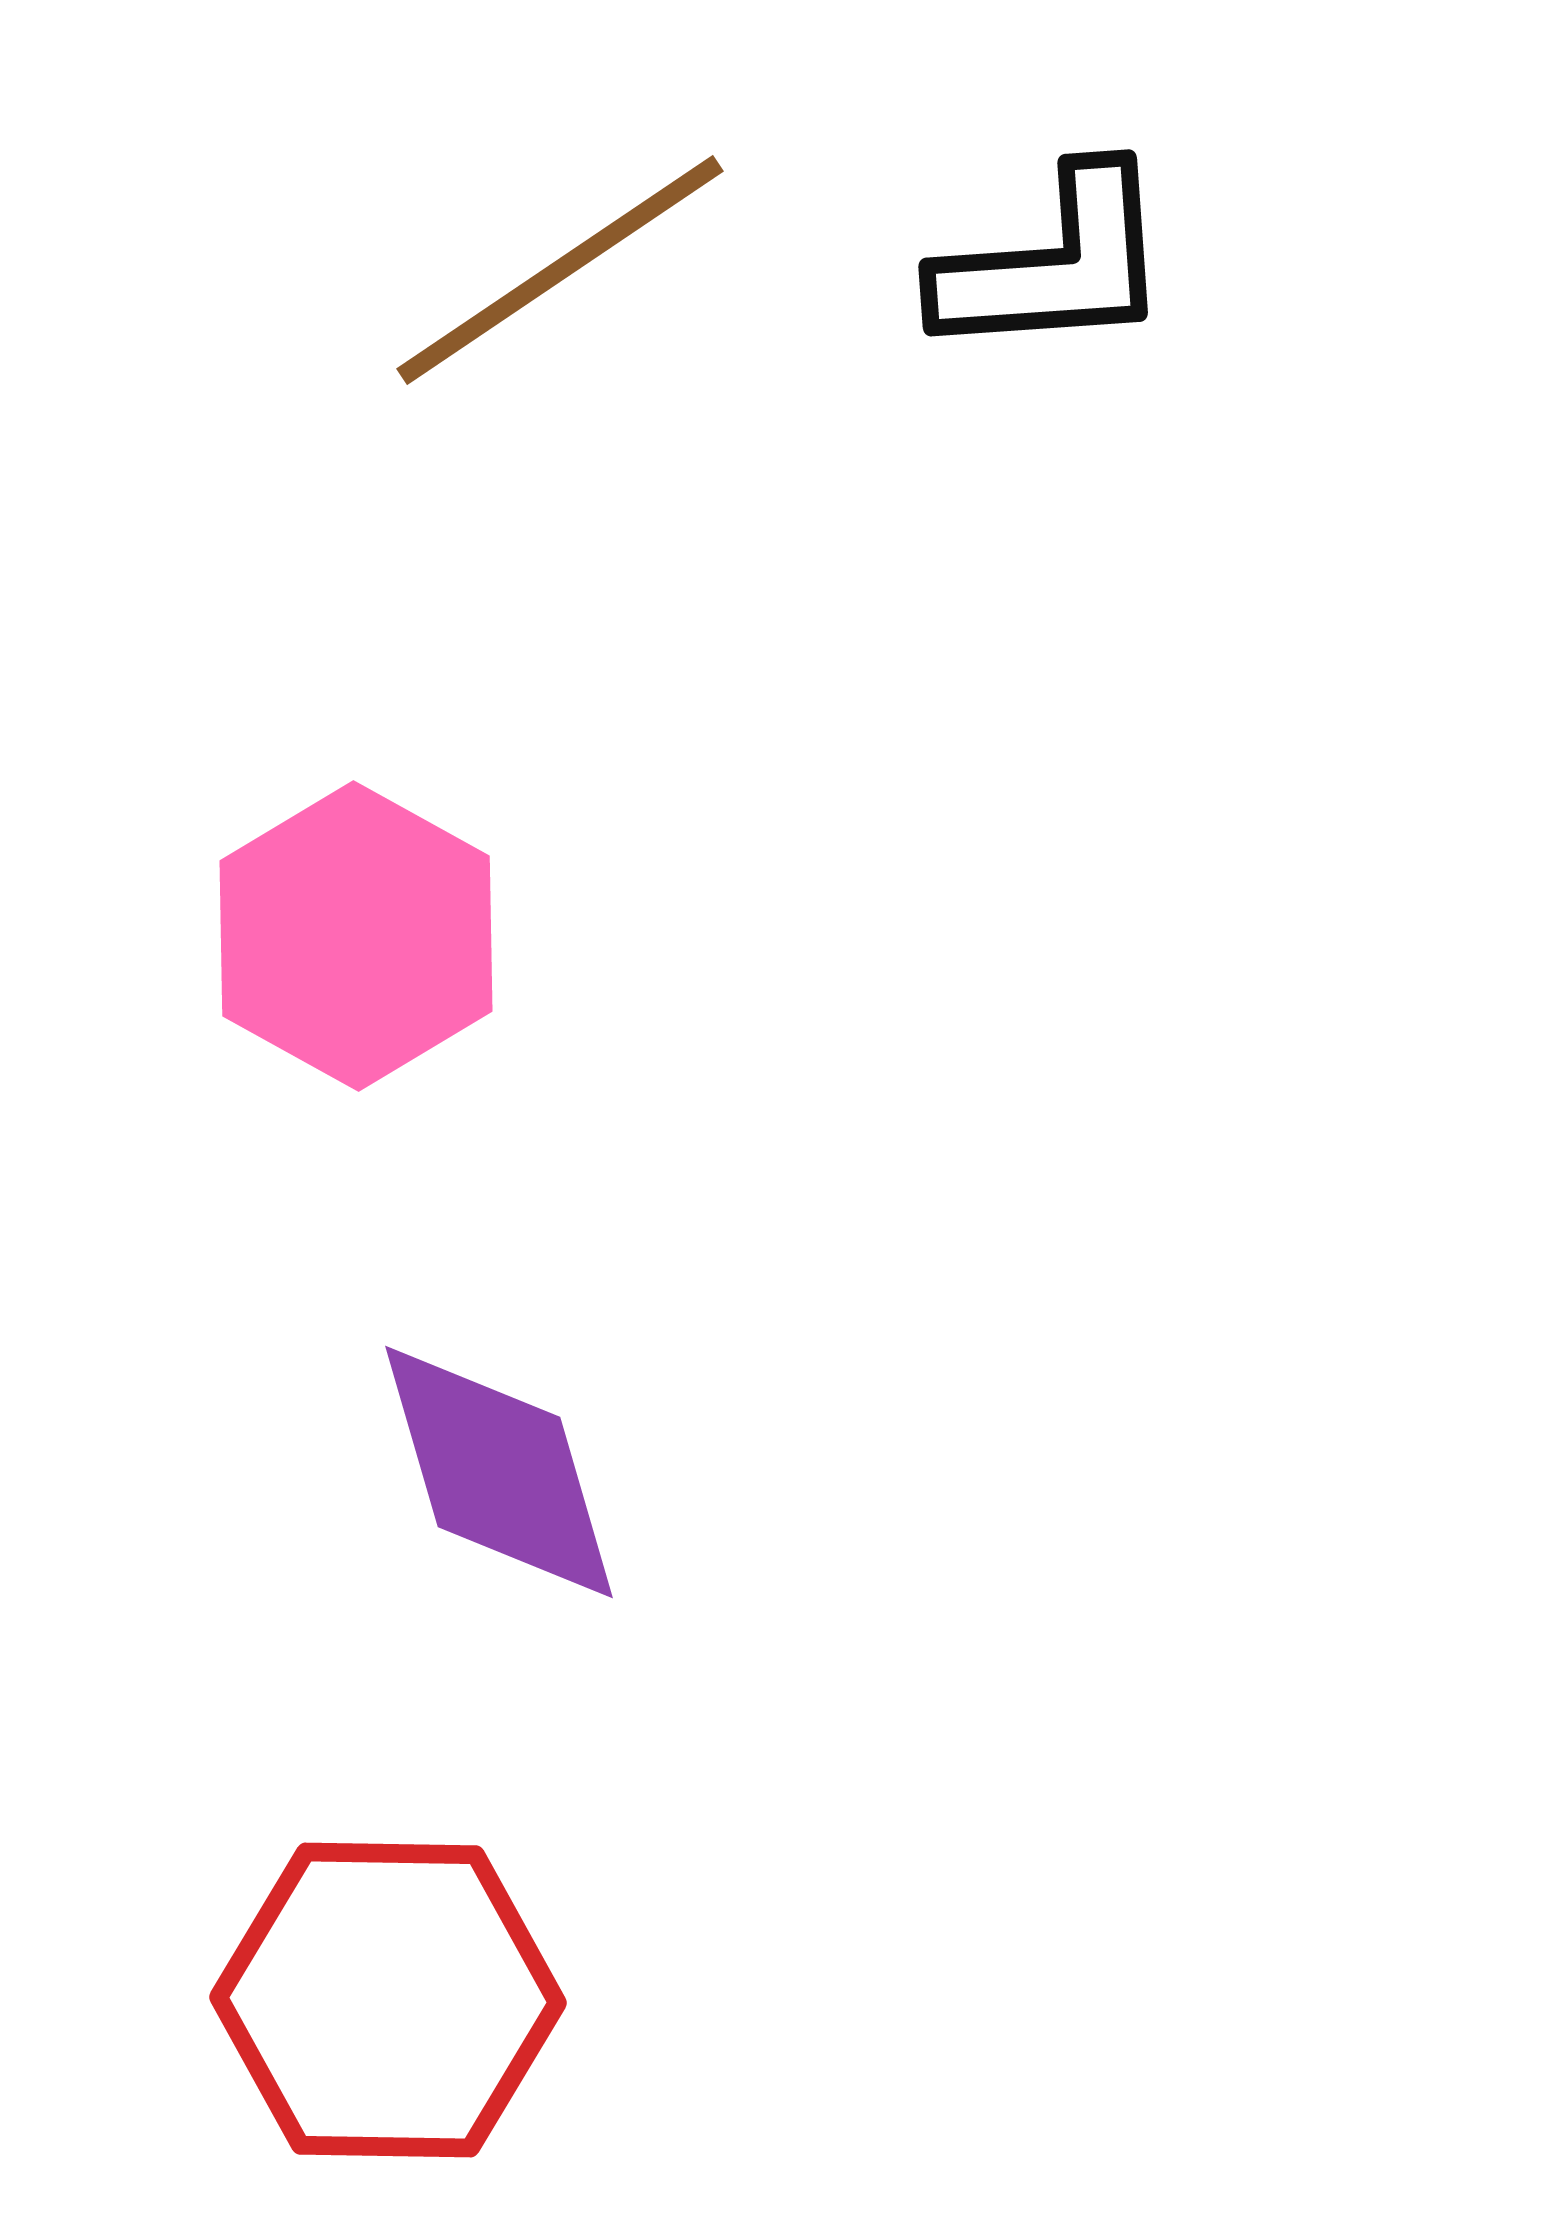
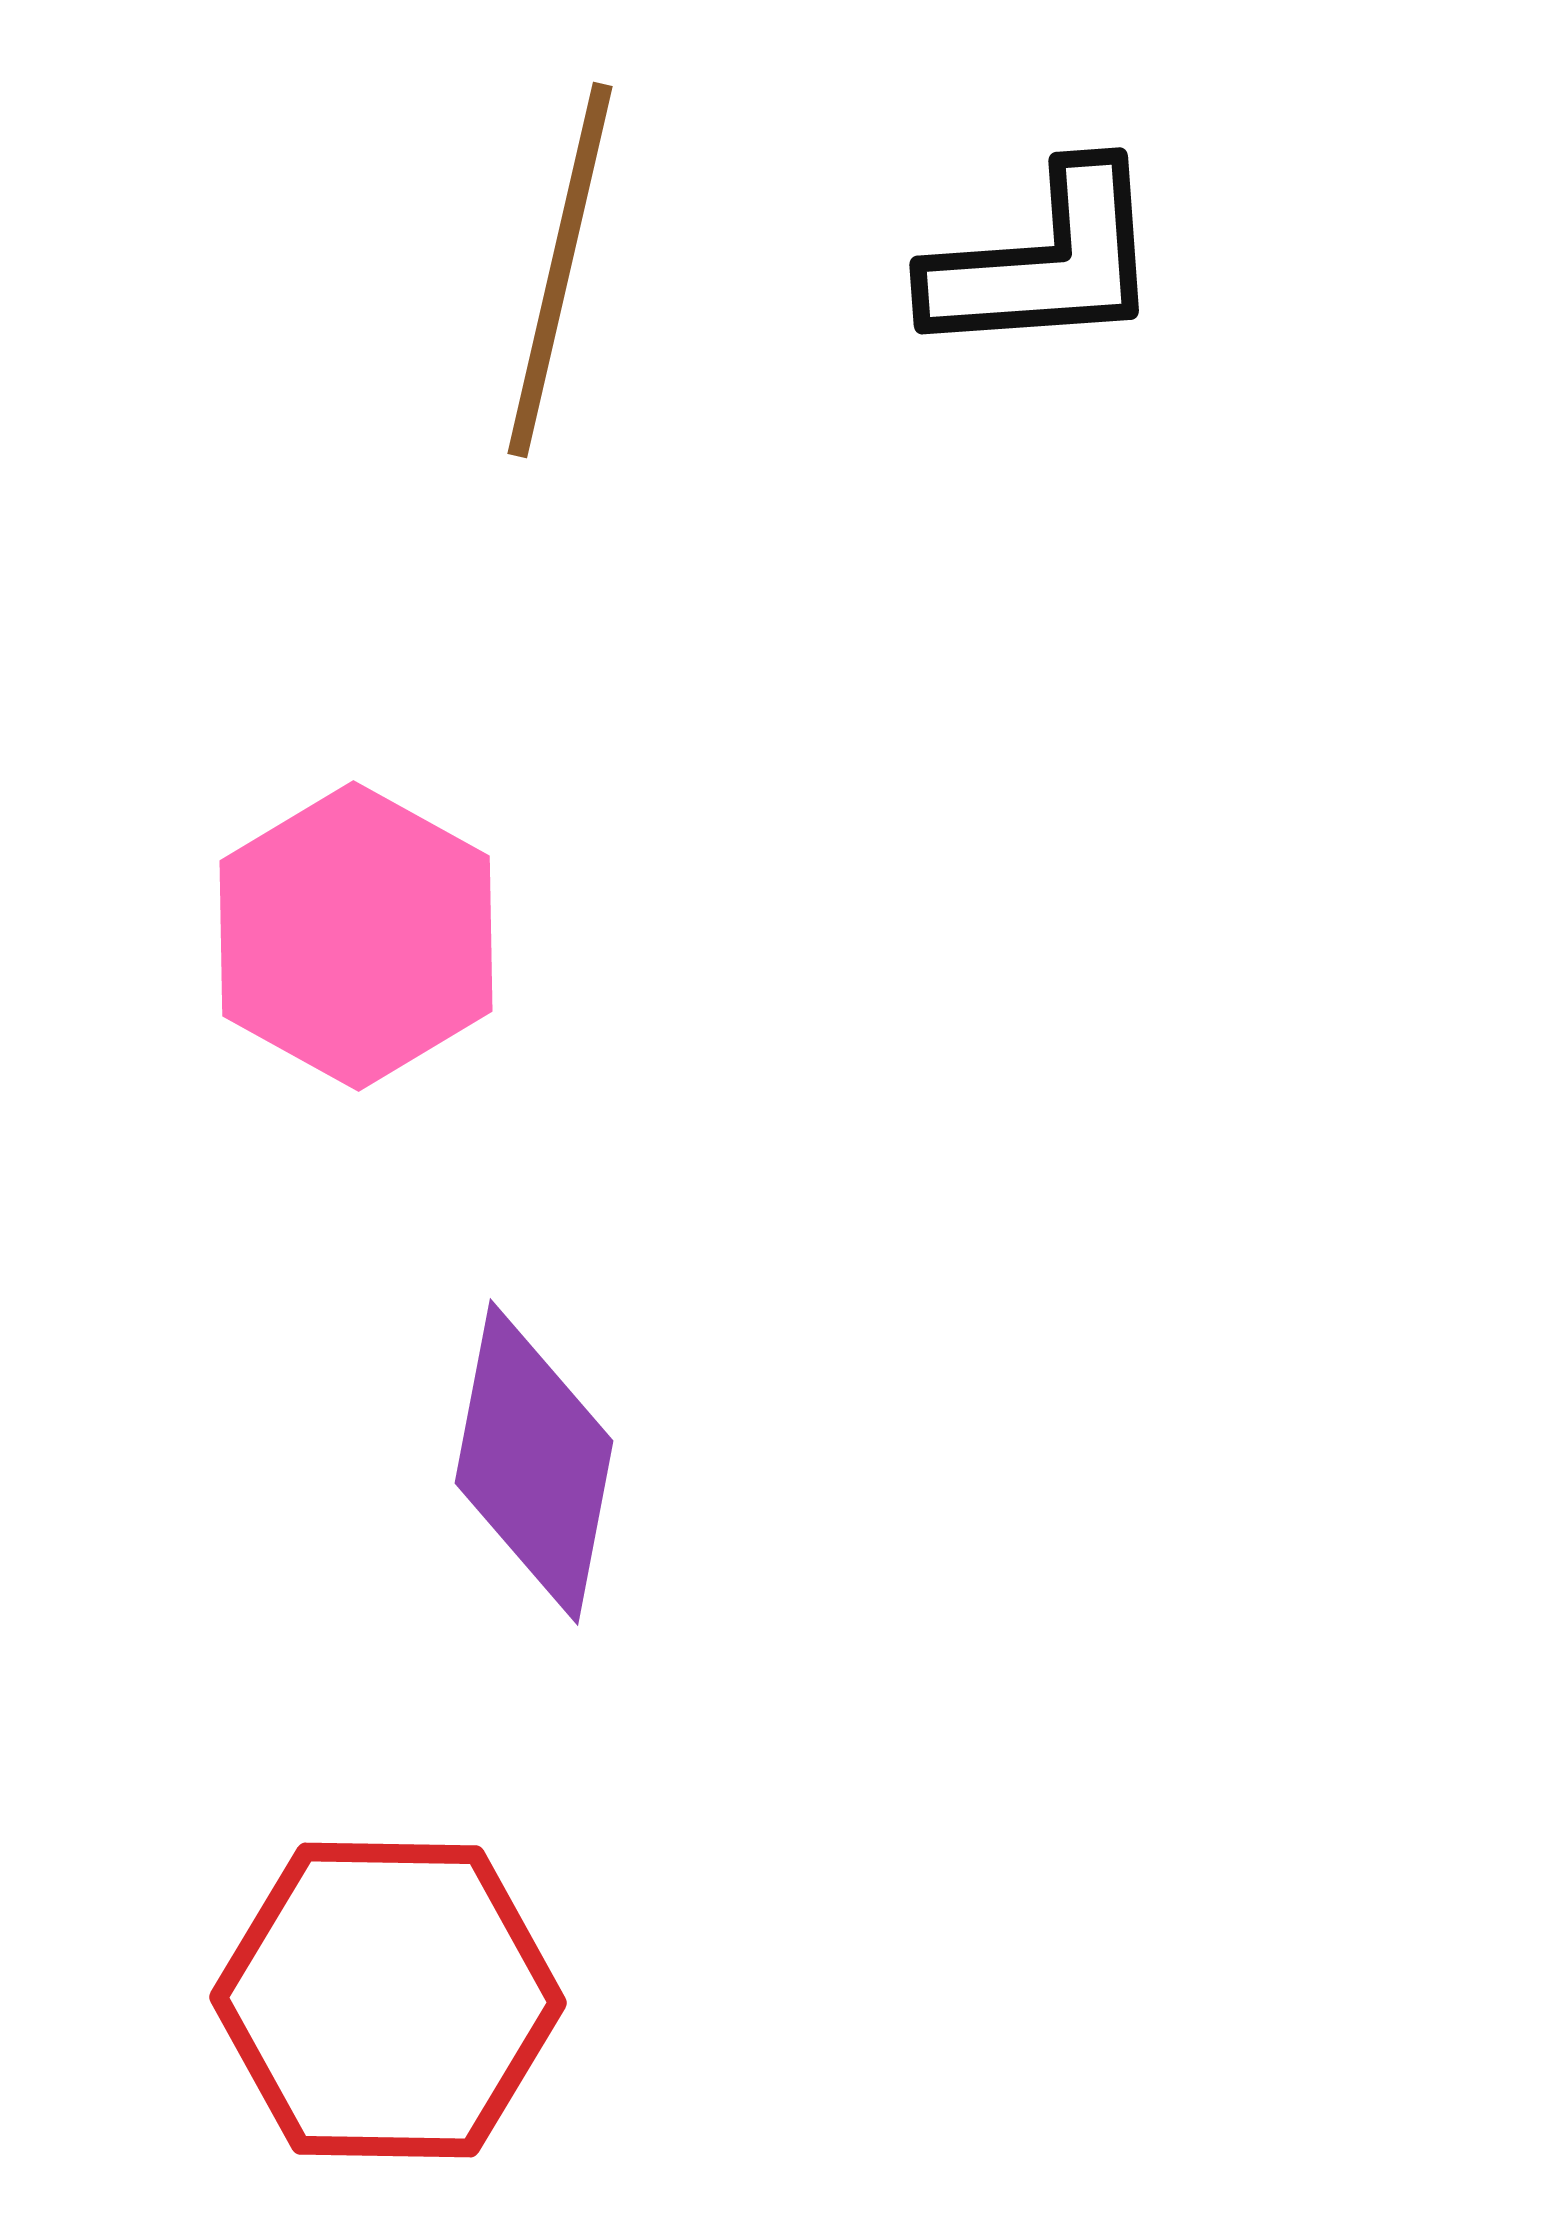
black L-shape: moved 9 px left, 2 px up
brown line: rotated 43 degrees counterclockwise
purple diamond: moved 35 px right, 10 px up; rotated 27 degrees clockwise
